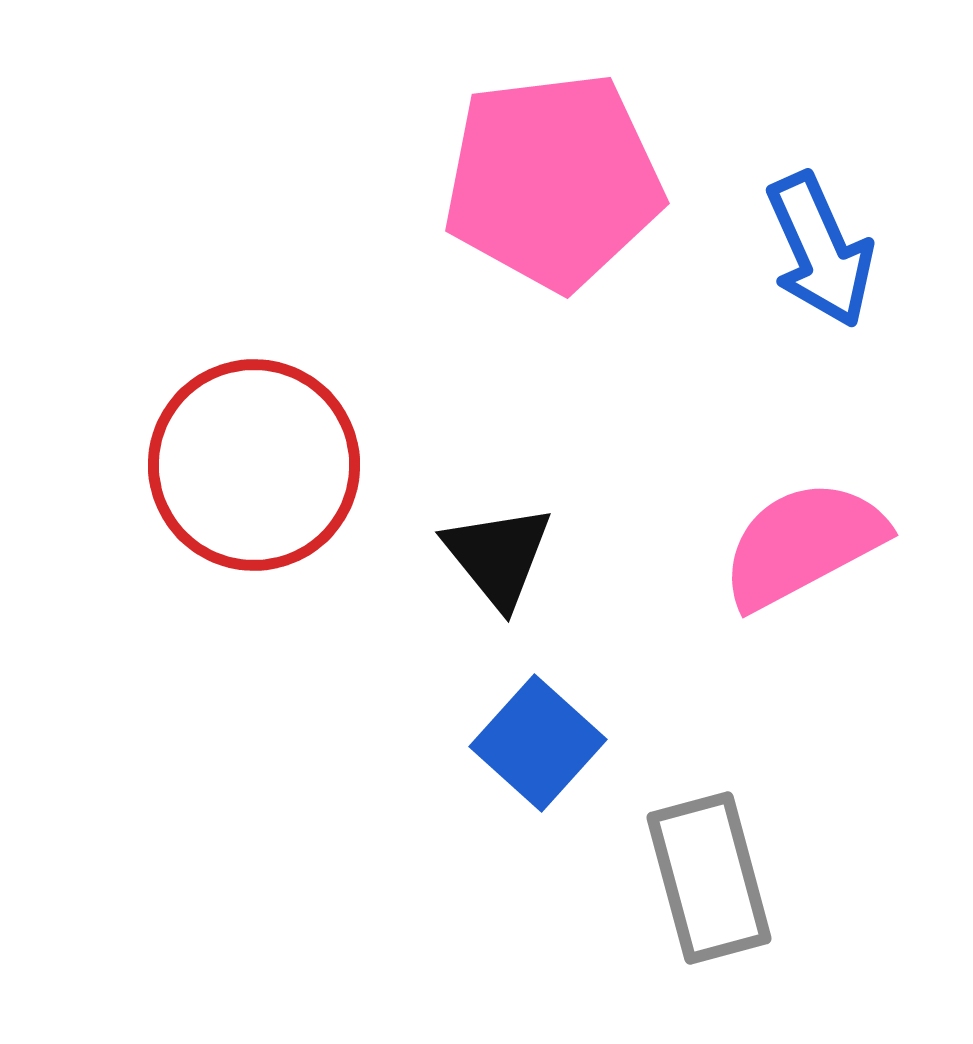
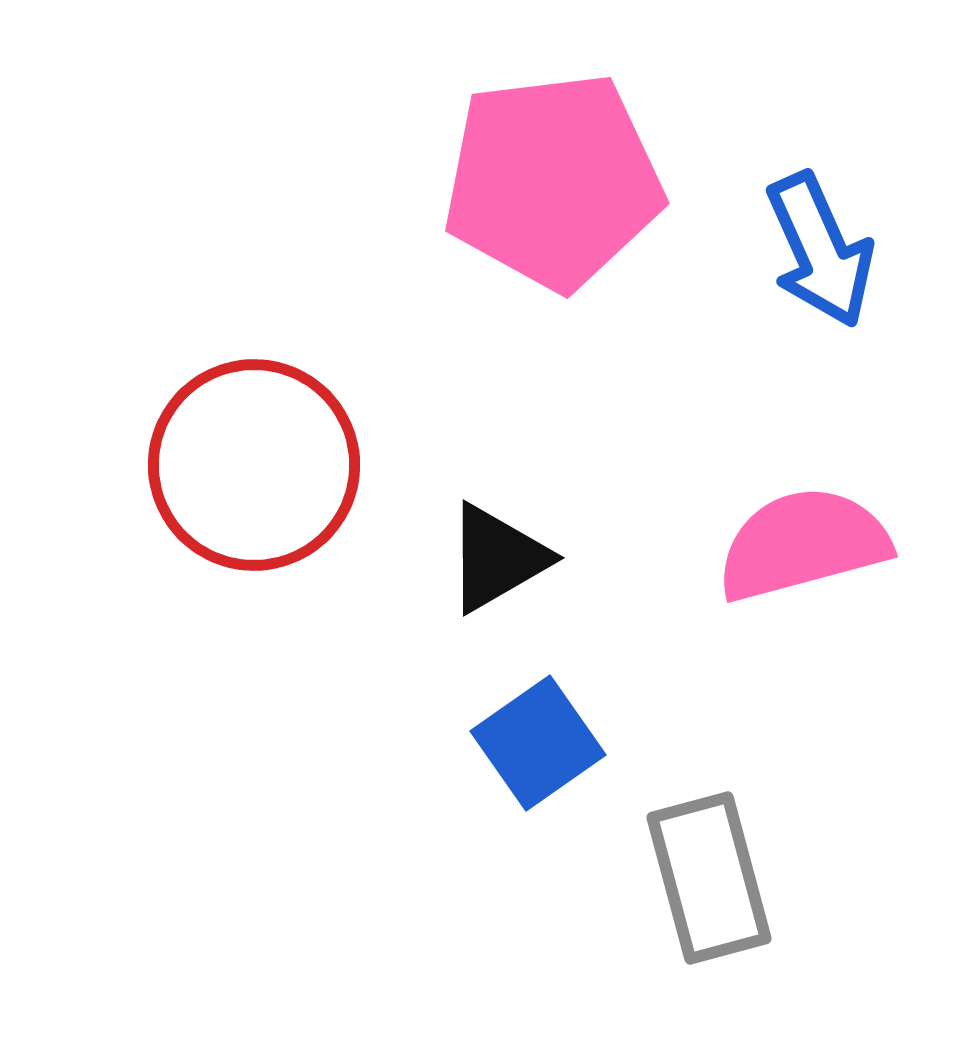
pink semicircle: rotated 13 degrees clockwise
black triangle: moved 1 px left, 2 px down; rotated 39 degrees clockwise
blue square: rotated 13 degrees clockwise
